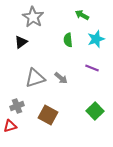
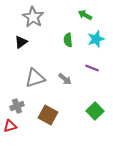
green arrow: moved 3 px right
gray arrow: moved 4 px right, 1 px down
